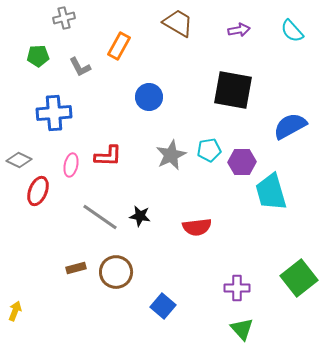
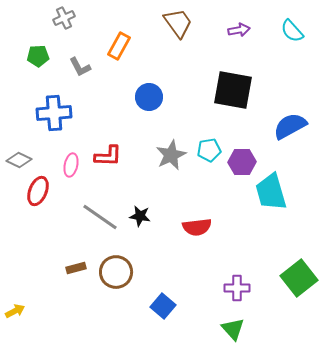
gray cross: rotated 10 degrees counterclockwise
brown trapezoid: rotated 24 degrees clockwise
yellow arrow: rotated 42 degrees clockwise
green triangle: moved 9 px left
